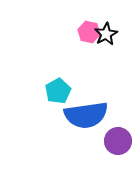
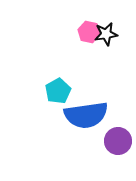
black star: rotated 20 degrees clockwise
